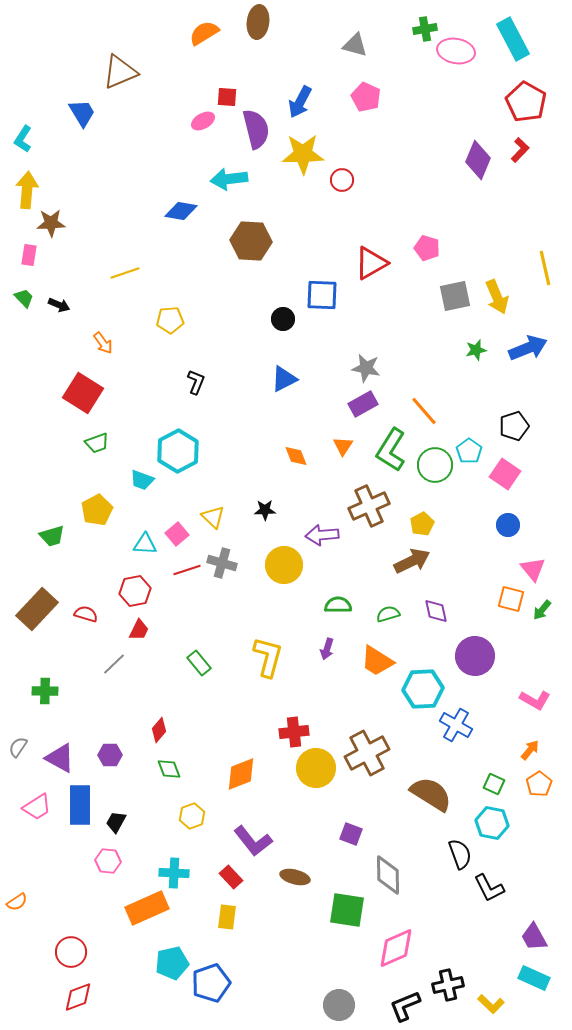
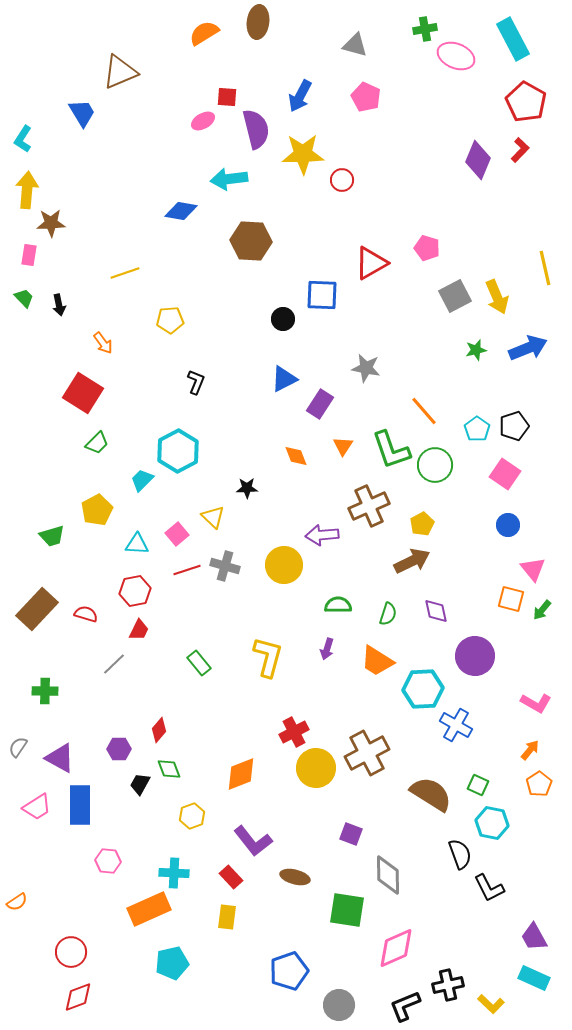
pink ellipse at (456, 51): moved 5 px down; rotated 12 degrees clockwise
blue arrow at (300, 102): moved 6 px up
gray square at (455, 296): rotated 16 degrees counterclockwise
black arrow at (59, 305): rotated 55 degrees clockwise
purple rectangle at (363, 404): moved 43 px left; rotated 28 degrees counterclockwise
green trapezoid at (97, 443): rotated 25 degrees counterclockwise
green L-shape at (391, 450): rotated 51 degrees counterclockwise
cyan pentagon at (469, 451): moved 8 px right, 22 px up
cyan trapezoid at (142, 480): rotated 115 degrees clockwise
black star at (265, 510): moved 18 px left, 22 px up
cyan triangle at (145, 544): moved 8 px left
gray cross at (222, 563): moved 3 px right, 3 px down
green semicircle at (388, 614): rotated 125 degrees clockwise
pink L-shape at (535, 700): moved 1 px right, 3 px down
red cross at (294, 732): rotated 20 degrees counterclockwise
purple hexagon at (110, 755): moved 9 px right, 6 px up
green square at (494, 784): moved 16 px left, 1 px down
black trapezoid at (116, 822): moved 24 px right, 38 px up
orange rectangle at (147, 908): moved 2 px right, 1 px down
blue pentagon at (211, 983): moved 78 px right, 12 px up
